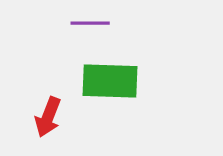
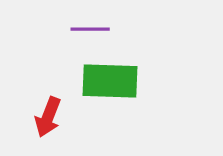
purple line: moved 6 px down
